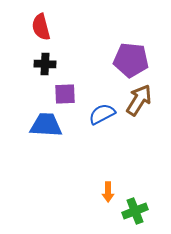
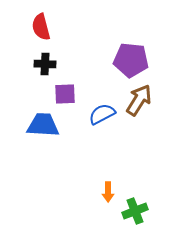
blue trapezoid: moved 3 px left
